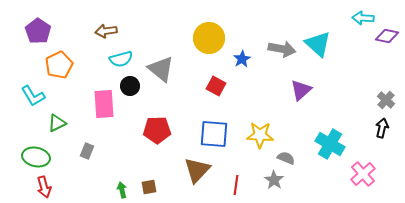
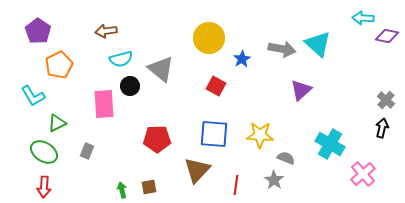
red pentagon: moved 9 px down
green ellipse: moved 8 px right, 5 px up; rotated 20 degrees clockwise
red arrow: rotated 20 degrees clockwise
